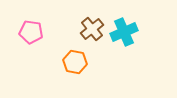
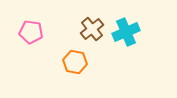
cyan cross: moved 2 px right
